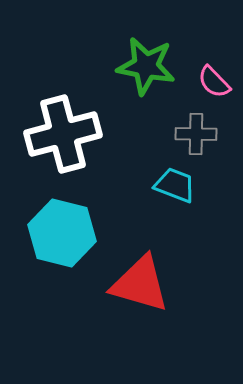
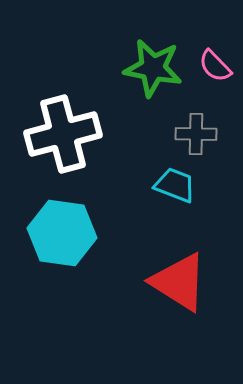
green star: moved 7 px right, 2 px down
pink semicircle: moved 1 px right, 16 px up
cyan hexagon: rotated 6 degrees counterclockwise
red triangle: moved 39 px right, 2 px up; rotated 16 degrees clockwise
